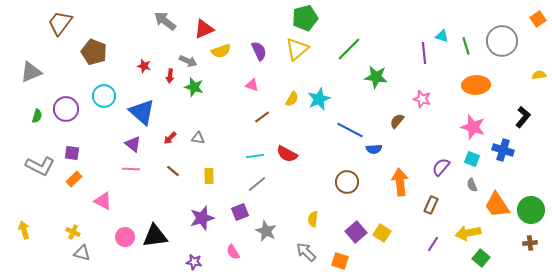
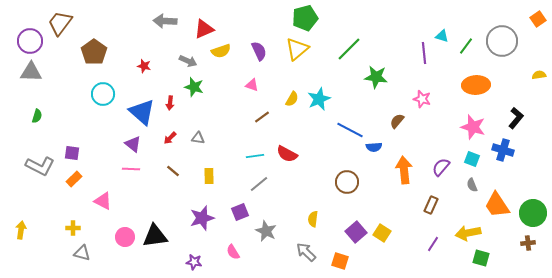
gray arrow at (165, 21): rotated 35 degrees counterclockwise
green line at (466, 46): rotated 54 degrees clockwise
brown pentagon at (94, 52): rotated 15 degrees clockwise
gray triangle at (31, 72): rotated 25 degrees clockwise
red arrow at (170, 76): moved 27 px down
cyan circle at (104, 96): moved 1 px left, 2 px up
purple circle at (66, 109): moved 36 px left, 68 px up
black L-shape at (523, 117): moved 7 px left, 1 px down
blue semicircle at (374, 149): moved 2 px up
orange arrow at (400, 182): moved 4 px right, 12 px up
gray line at (257, 184): moved 2 px right
green circle at (531, 210): moved 2 px right, 3 px down
yellow arrow at (24, 230): moved 3 px left; rotated 24 degrees clockwise
yellow cross at (73, 232): moved 4 px up; rotated 24 degrees counterclockwise
brown cross at (530, 243): moved 2 px left
green square at (481, 258): rotated 24 degrees counterclockwise
